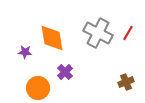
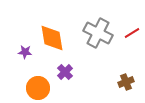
red line: moved 4 px right; rotated 28 degrees clockwise
